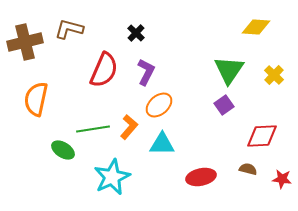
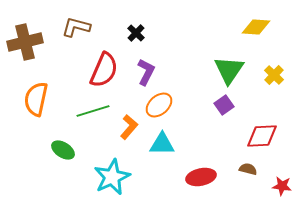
brown L-shape: moved 7 px right, 2 px up
green line: moved 18 px up; rotated 8 degrees counterclockwise
red star: moved 7 px down
